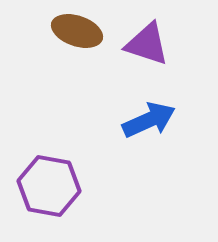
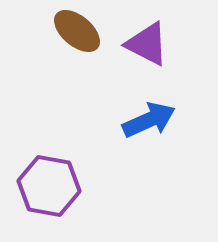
brown ellipse: rotated 21 degrees clockwise
purple triangle: rotated 9 degrees clockwise
